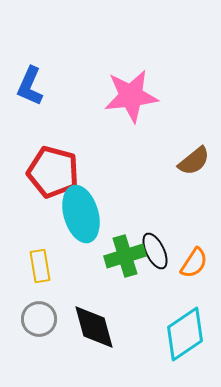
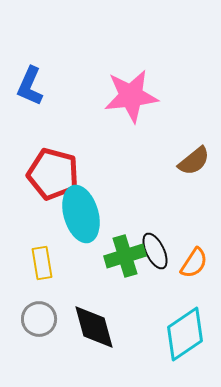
red pentagon: moved 2 px down
yellow rectangle: moved 2 px right, 3 px up
